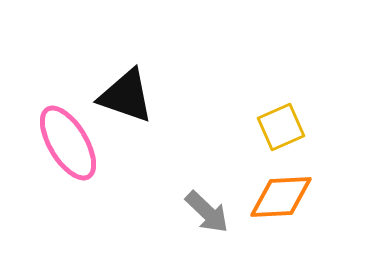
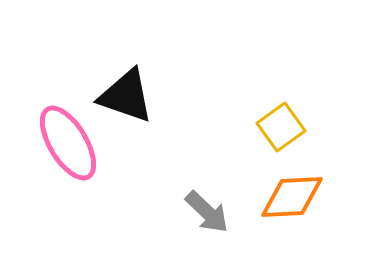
yellow square: rotated 12 degrees counterclockwise
orange diamond: moved 11 px right
